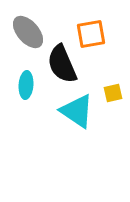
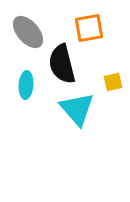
orange square: moved 2 px left, 6 px up
black semicircle: rotated 9 degrees clockwise
yellow square: moved 11 px up
cyan triangle: moved 2 px up; rotated 15 degrees clockwise
